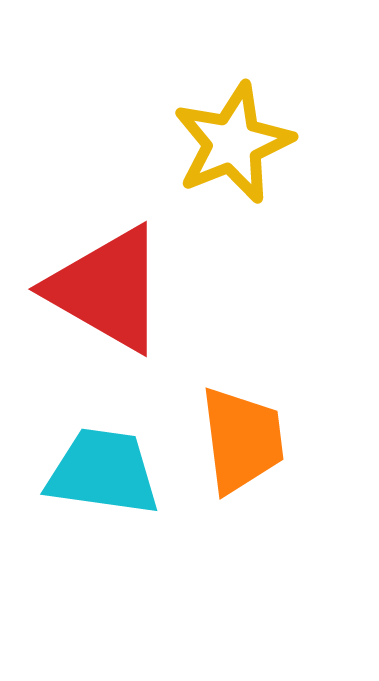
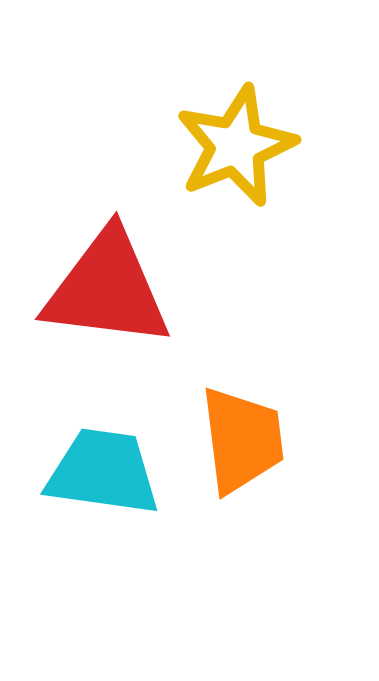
yellow star: moved 3 px right, 3 px down
red triangle: rotated 23 degrees counterclockwise
